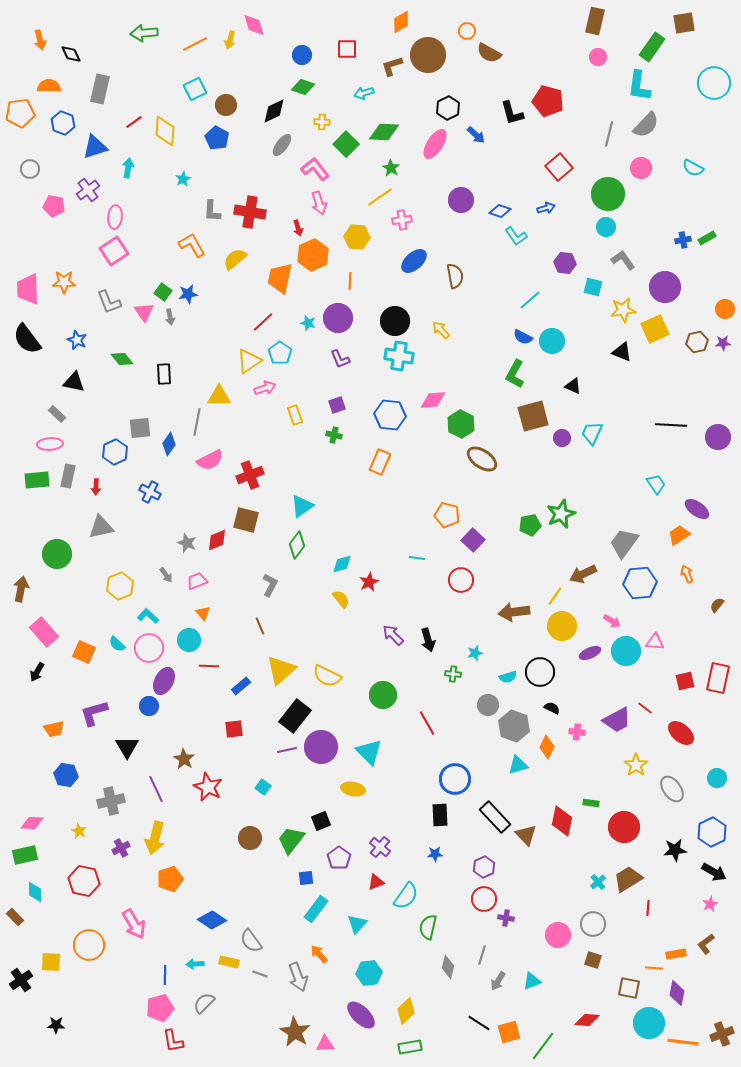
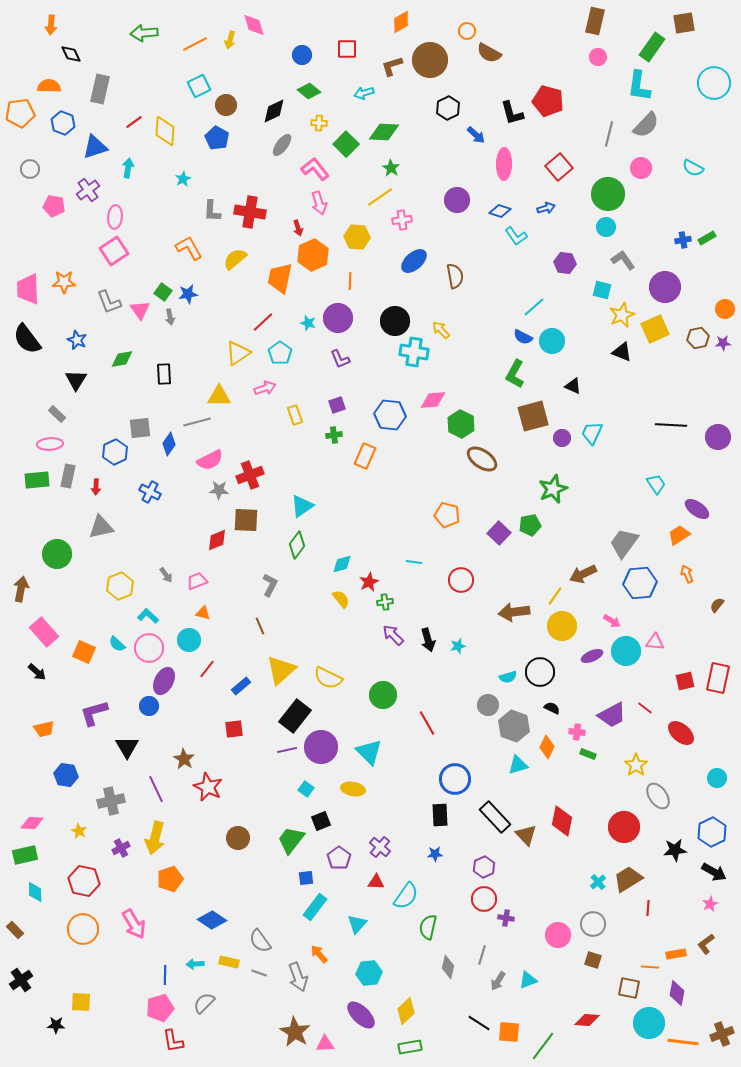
orange arrow at (40, 40): moved 11 px right, 15 px up; rotated 18 degrees clockwise
brown circle at (428, 55): moved 2 px right, 5 px down
green diamond at (303, 87): moved 6 px right, 4 px down; rotated 20 degrees clockwise
cyan square at (195, 89): moved 4 px right, 3 px up
yellow cross at (322, 122): moved 3 px left, 1 px down
pink ellipse at (435, 144): moved 69 px right, 20 px down; rotated 32 degrees counterclockwise
purple circle at (461, 200): moved 4 px left
orange L-shape at (192, 245): moved 3 px left, 3 px down
cyan square at (593, 287): moved 9 px right, 3 px down
cyan line at (530, 300): moved 4 px right, 7 px down
yellow star at (623, 310): moved 1 px left, 5 px down; rotated 15 degrees counterclockwise
pink triangle at (144, 312): moved 4 px left, 2 px up
brown hexagon at (697, 342): moved 1 px right, 4 px up
cyan cross at (399, 356): moved 15 px right, 4 px up
green diamond at (122, 359): rotated 60 degrees counterclockwise
yellow triangle at (249, 361): moved 11 px left, 8 px up
black triangle at (74, 382): moved 2 px right, 2 px up; rotated 50 degrees clockwise
gray line at (197, 422): rotated 64 degrees clockwise
green cross at (334, 435): rotated 21 degrees counterclockwise
orange rectangle at (380, 462): moved 15 px left, 6 px up
green star at (561, 514): moved 8 px left, 25 px up
brown square at (246, 520): rotated 12 degrees counterclockwise
purple square at (473, 540): moved 26 px right, 7 px up
gray star at (187, 543): moved 32 px right, 53 px up; rotated 18 degrees counterclockwise
cyan line at (417, 558): moved 3 px left, 4 px down
orange triangle at (203, 613): rotated 35 degrees counterclockwise
cyan star at (475, 653): moved 17 px left, 7 px up
purple ellipse at (590, 653): moved 2 px right, 3 px down
red line at (209, 666): moved 2 px left, 3 px down; rotated 54 degrees counterclockwise
black arrow at (37, 672): rotated 78 degrees counterclockwise
green cross at (453, 674): moved 68 px left, 72 px up; rotated 14 degrees counterclockwise
yellow semicircle at (327, 676): moved 1 px right, 2 px down
purple trapezoid at (617, 720): moved 5 px left, 5 px up
orange trapezoid at (54, 729): moved 10 px left
cyan square at (263, 787): moved 43 px right, 2 px down
gray ellipse at (672, 789): moved 14 px left, 7 px down
green rectangle at (591, 803): moved 3 px left, 49 px up; rotated 14 degrees clockwise
brown circle at (250, 838): moved 12 px left
red triangle at (376, 882): rotated 24 degrees clockwise
cyan rectangle at (316, 909): moved 1 px left, 2 px up
brown rectangle at (15, 917): moved 13 px down
gray semicircle at (251, 941): moved 9 px right
orange circle at (89, 945): moved 6 px left, 16 px up
yellow square at (51, 962): moved 30 px right, 40 px down
orange line at (654, 968): moved 4 px left, 1 px up
gray line at (260, 974): moved 1 px left, 1 px up
cyan triangle at (532, 981): moved 4 px left, 1 px up
orange square at (509, 1032): rotated 20 degrees clockwise
